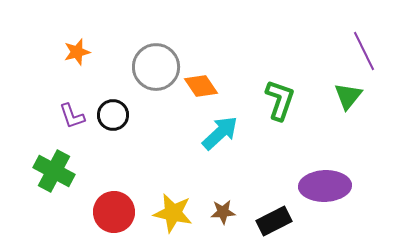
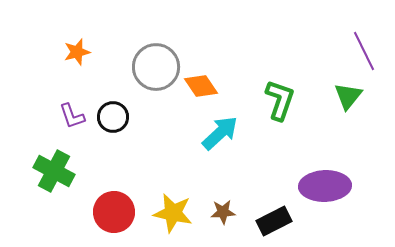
black circle: moved 2 px down
